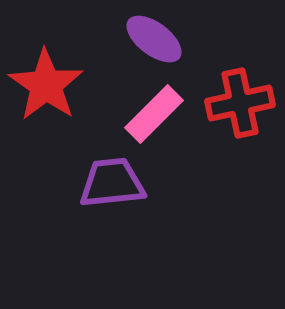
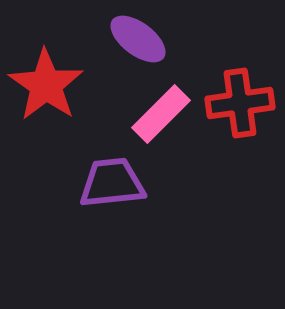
purple ellipse: moved 16 px left
red cross: rotated 4 degrees clockwise
pink rectangle: moved 7 px right
